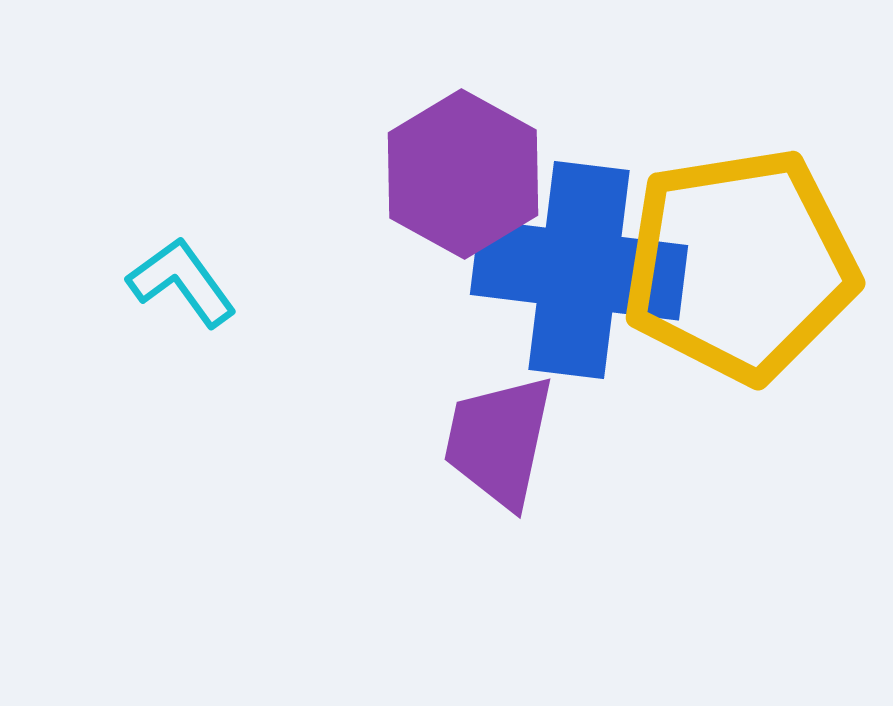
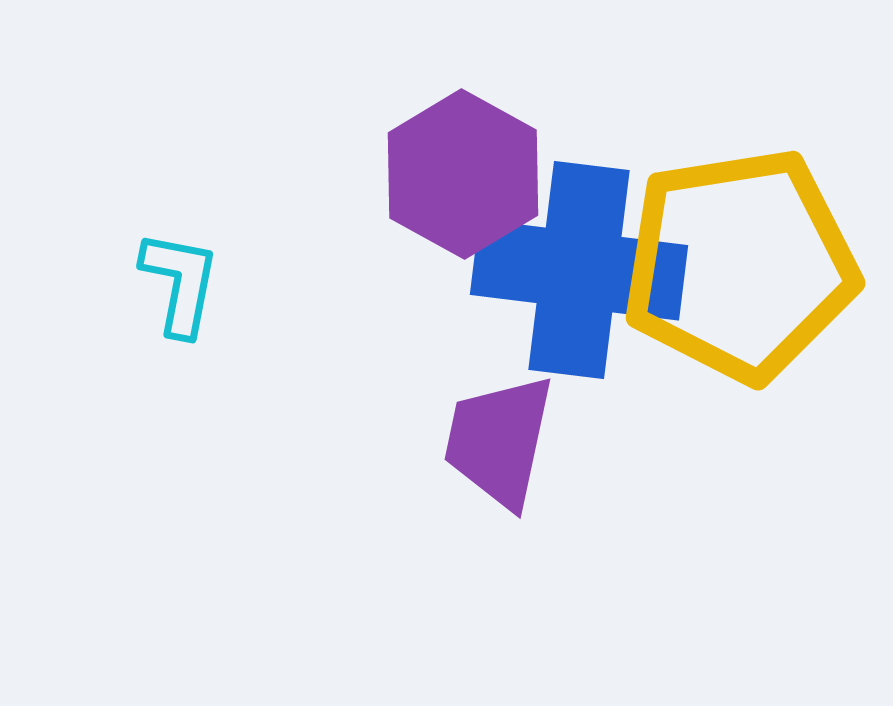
cyan L-shape: moved 2 px left, 1 px down; rotated 47 degrees clockwise
